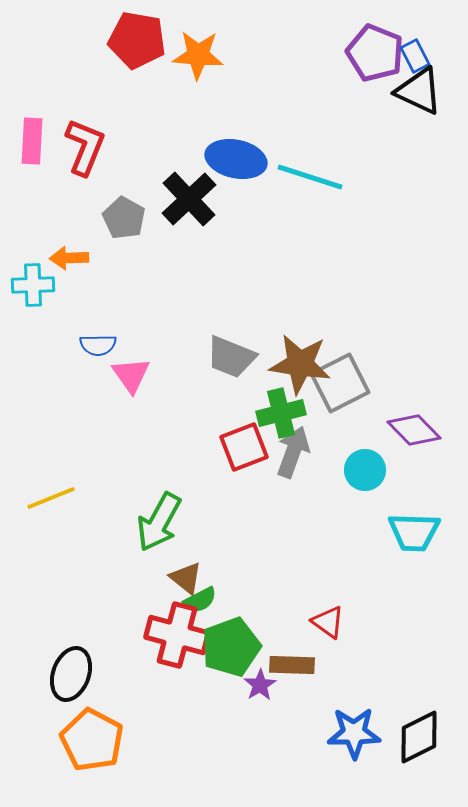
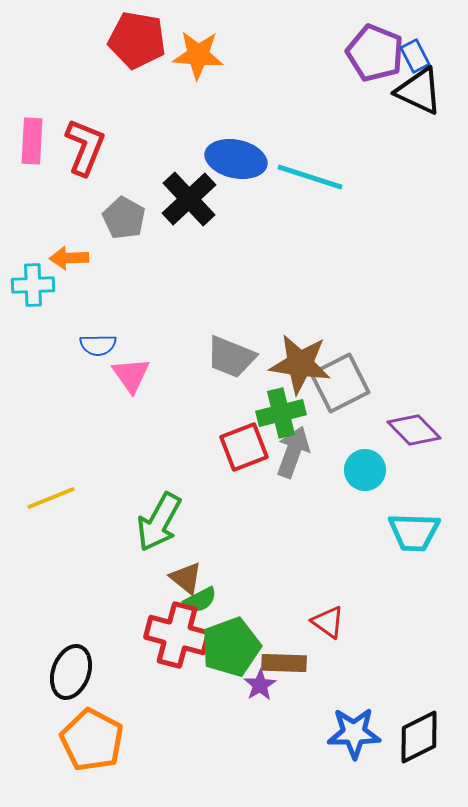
brown rectangle: moved 8 px left, 2 px up
black ellipse: moved 2 px up
